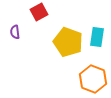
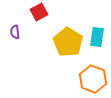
yellow pentagon: rotated 12 degrees clockwise
